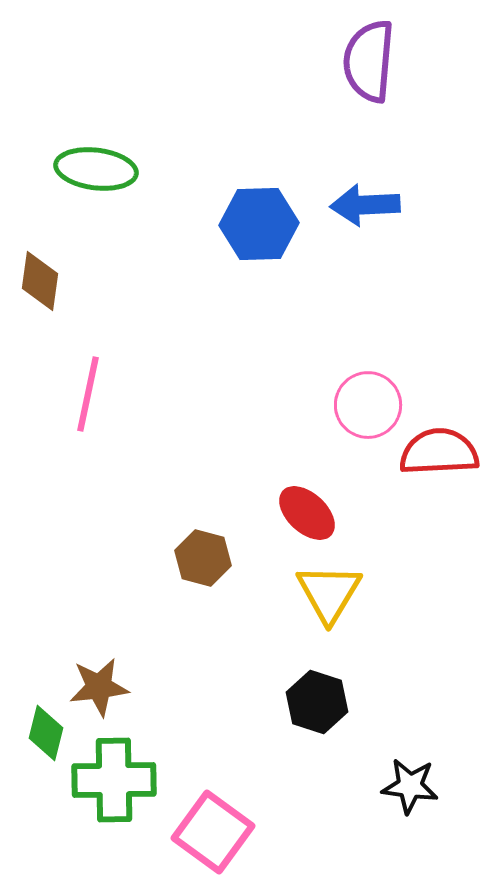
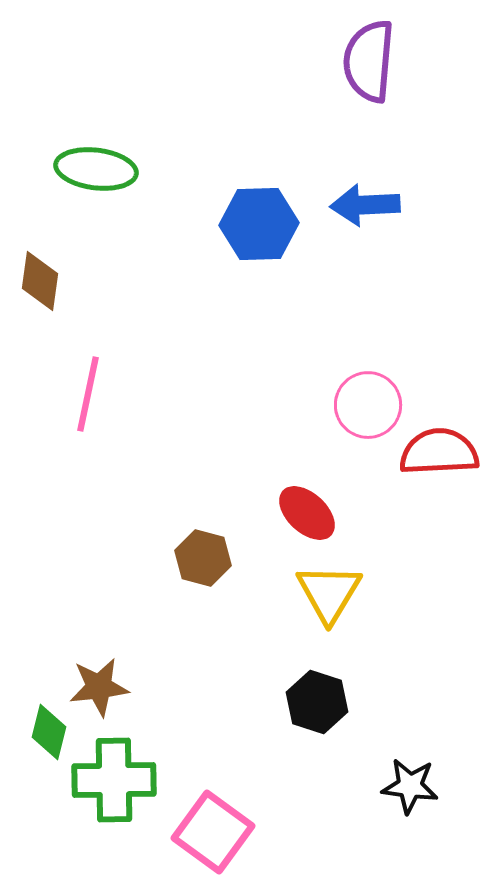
green diamond: moved 3 px right, 1 px up
